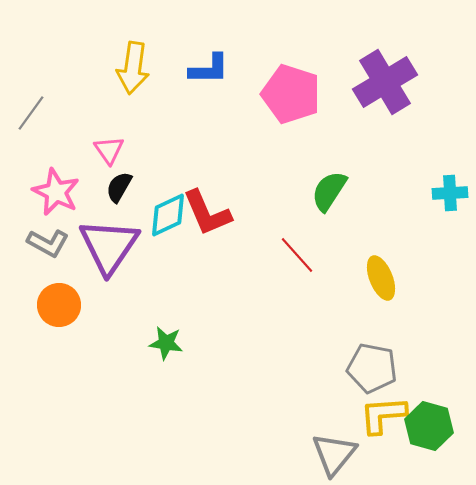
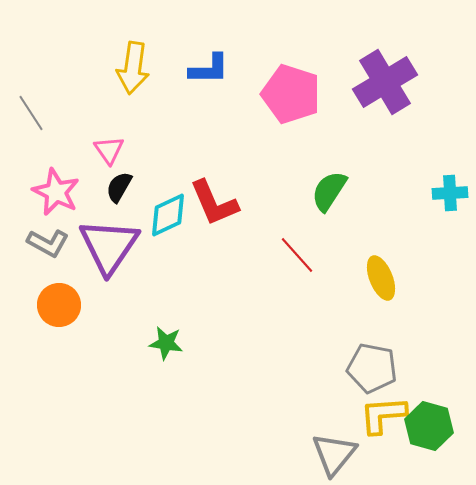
gray line: rotated 69 degrees counterclockwise
red L-shape: moved 7 px right, 10 px up
